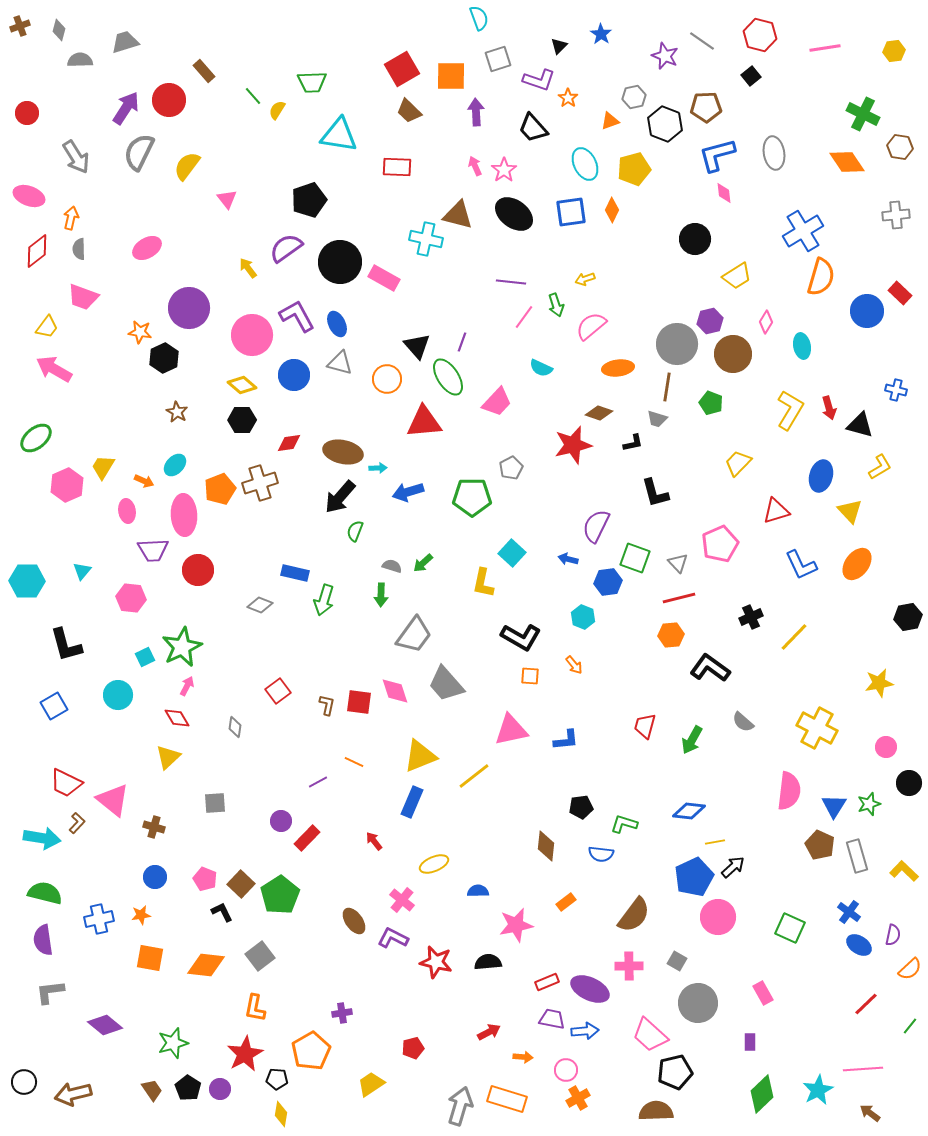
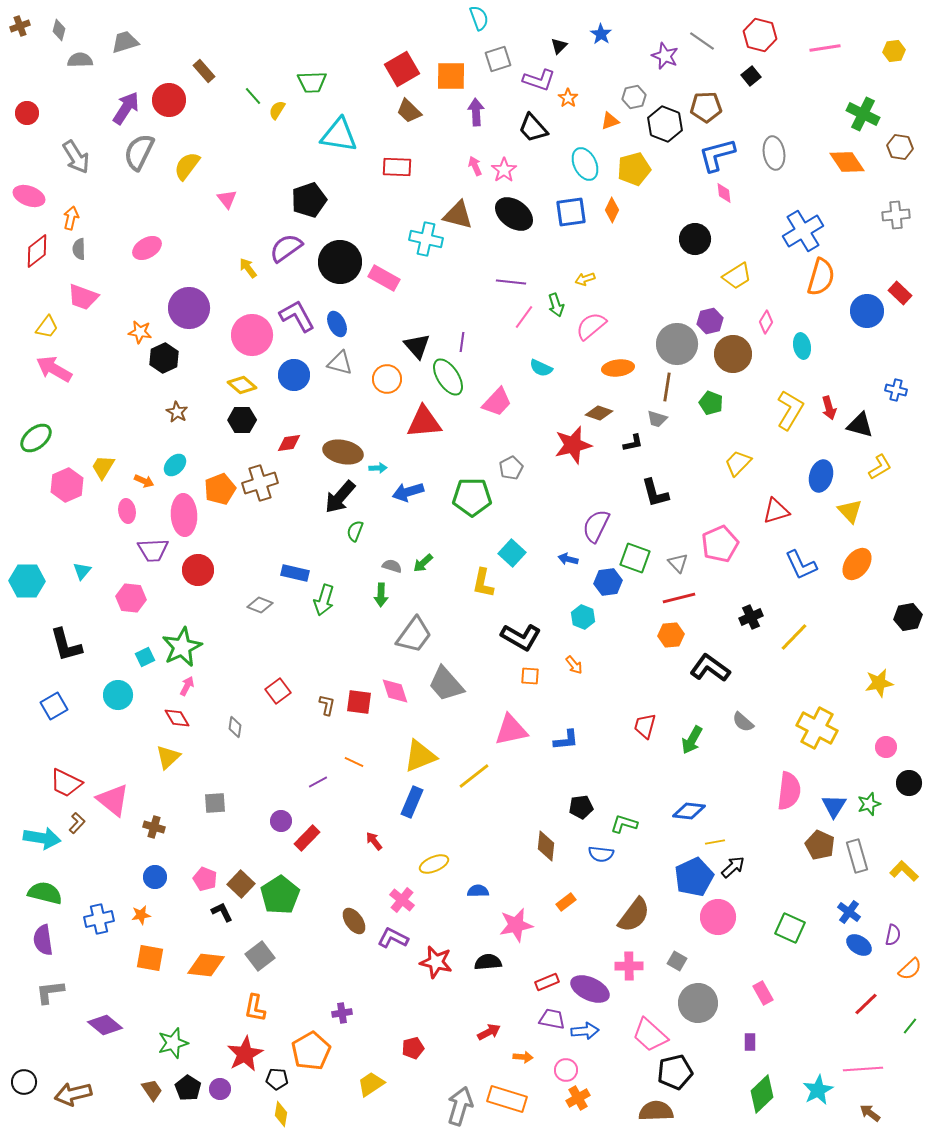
purple line at (462, 342): rotated 12 degrees counterclockwise
